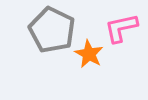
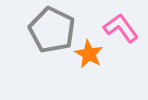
pink L-shape: rotated 66 degrees clockwise
